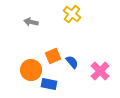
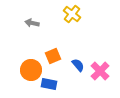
gray arrow: moved 1 px right, 1 px down
blue semicircle: moved 6 px right, 3 px down
